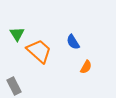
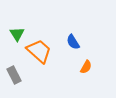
gray rectangle: moved 11 px up
